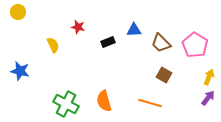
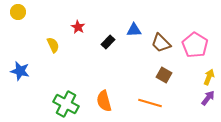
red star: rotated 16 degrees clockwise
black rectangle: rotated 24 degrees counterclockwise
